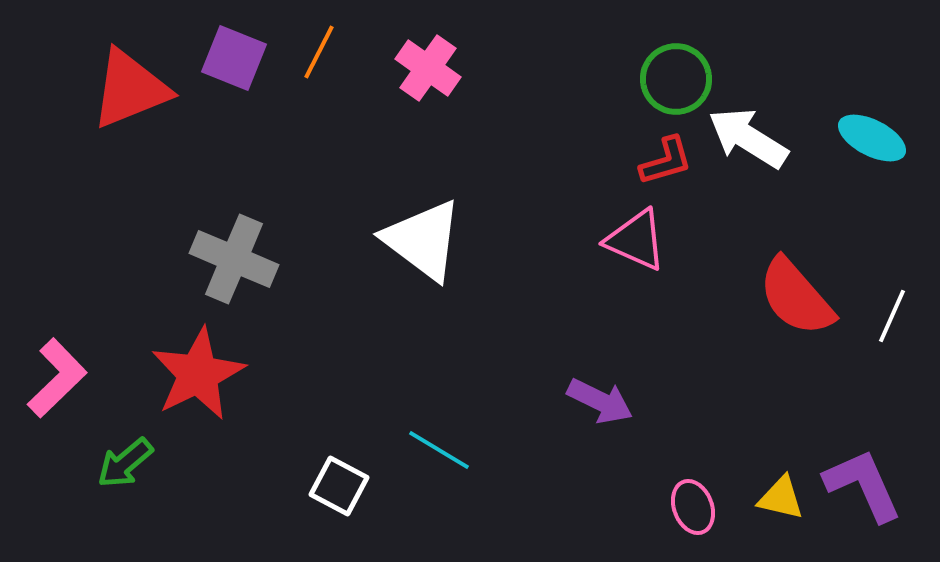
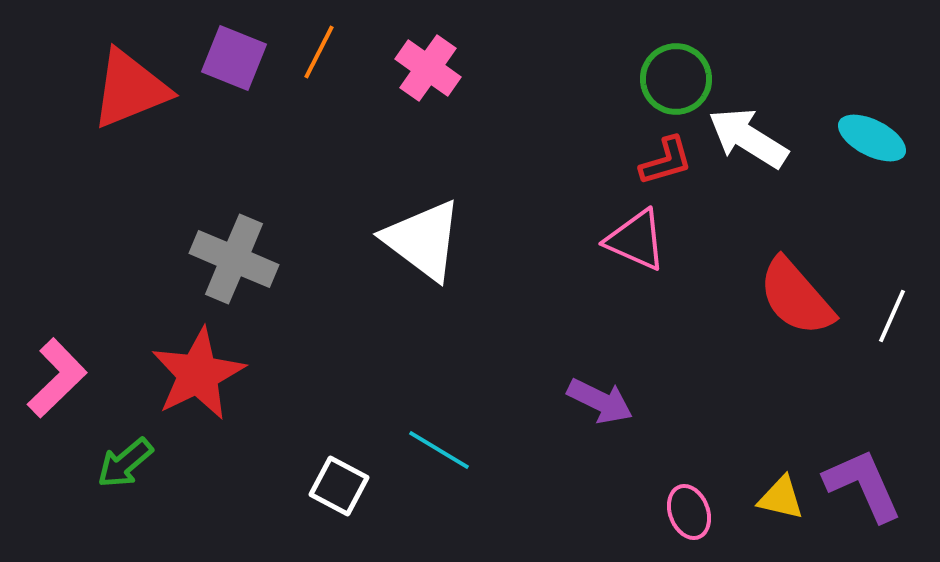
pink ellipse: moved 4 px left, 5 px down
